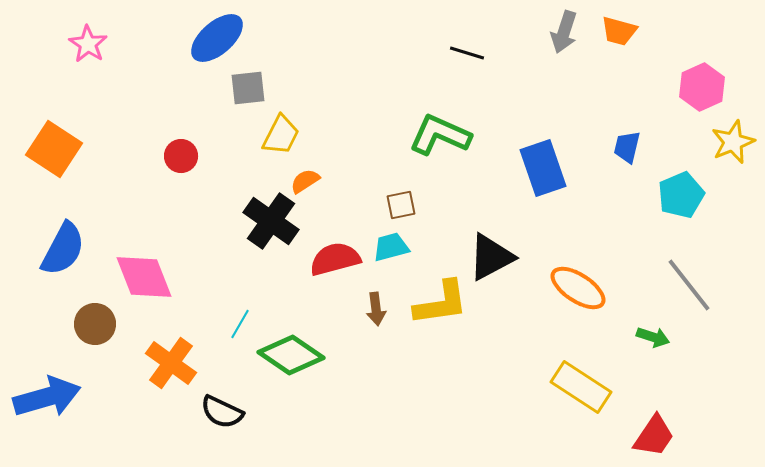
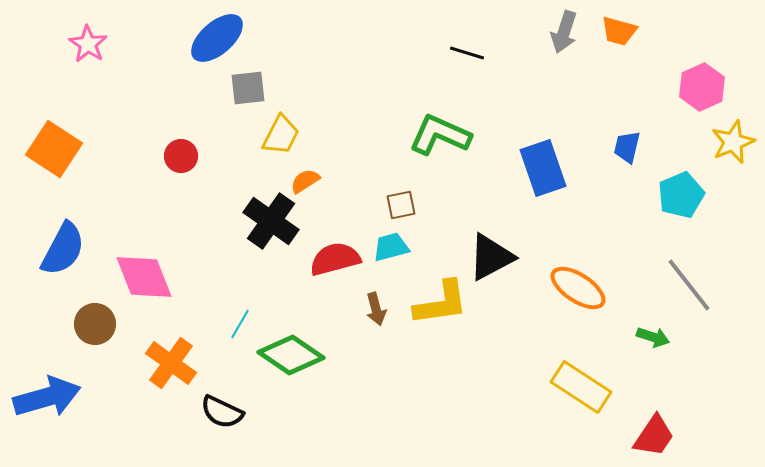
brown arrow: rotated 8 degrees counterclockwise
